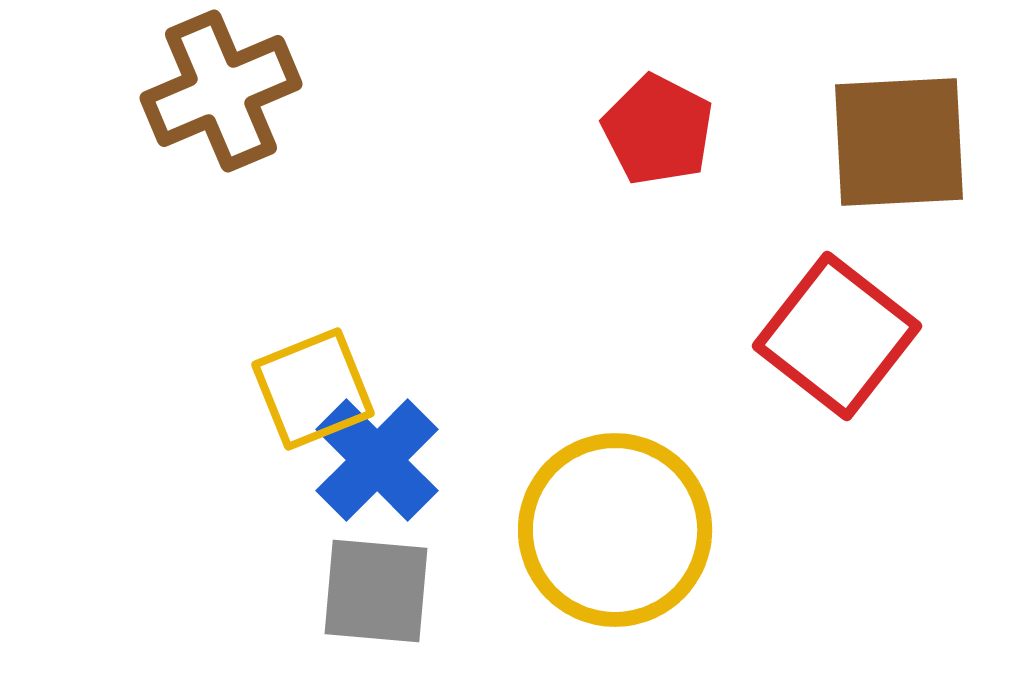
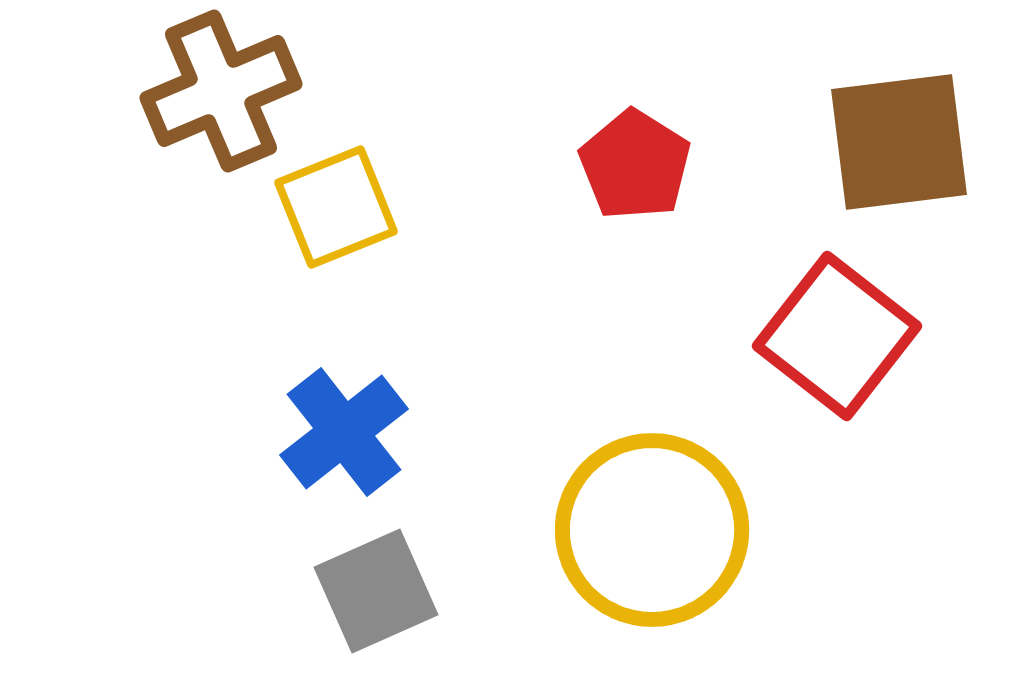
red pentagon: moved 23 px left, 35 px down; rotated 5 degrees clockwise
brown square: rotated 4 degrees counterclockwise
yellow square: moved 23 px right, 182 px up
blue cross: moved 33 px left, 28 px up; rotated 7 degrees clockwise
yellow circle: moved 37 px right
gray square: rotated 29 degrees counterclockwise
